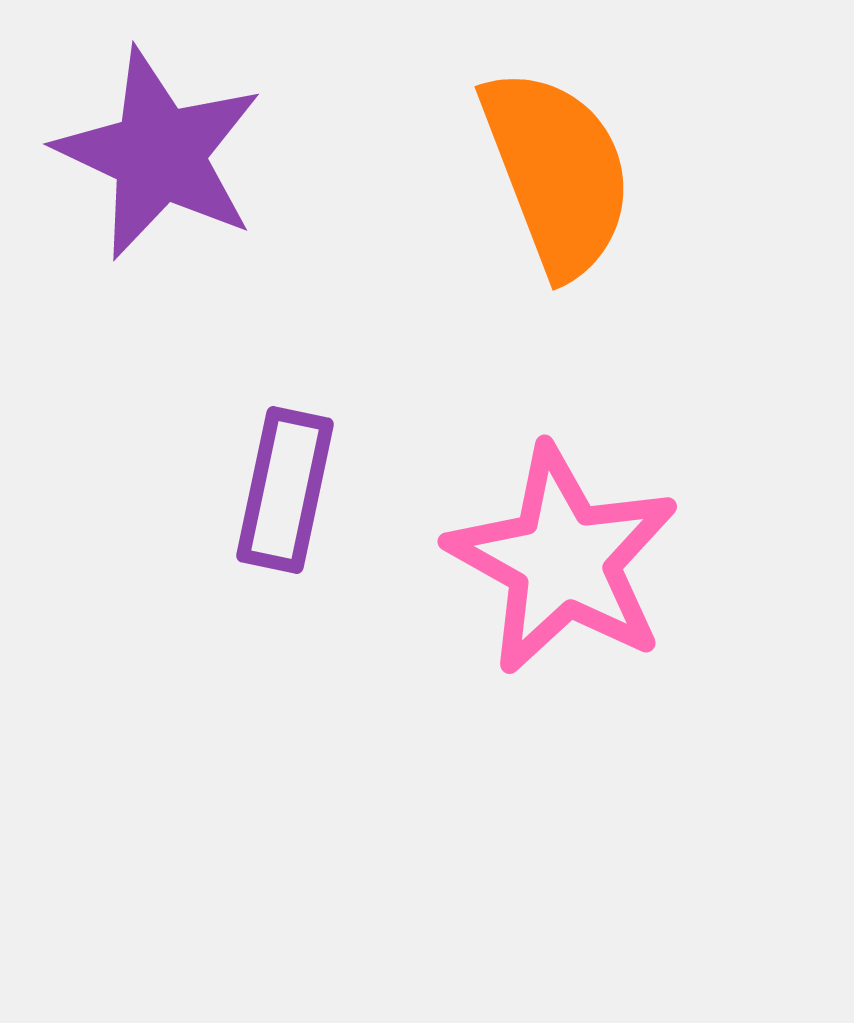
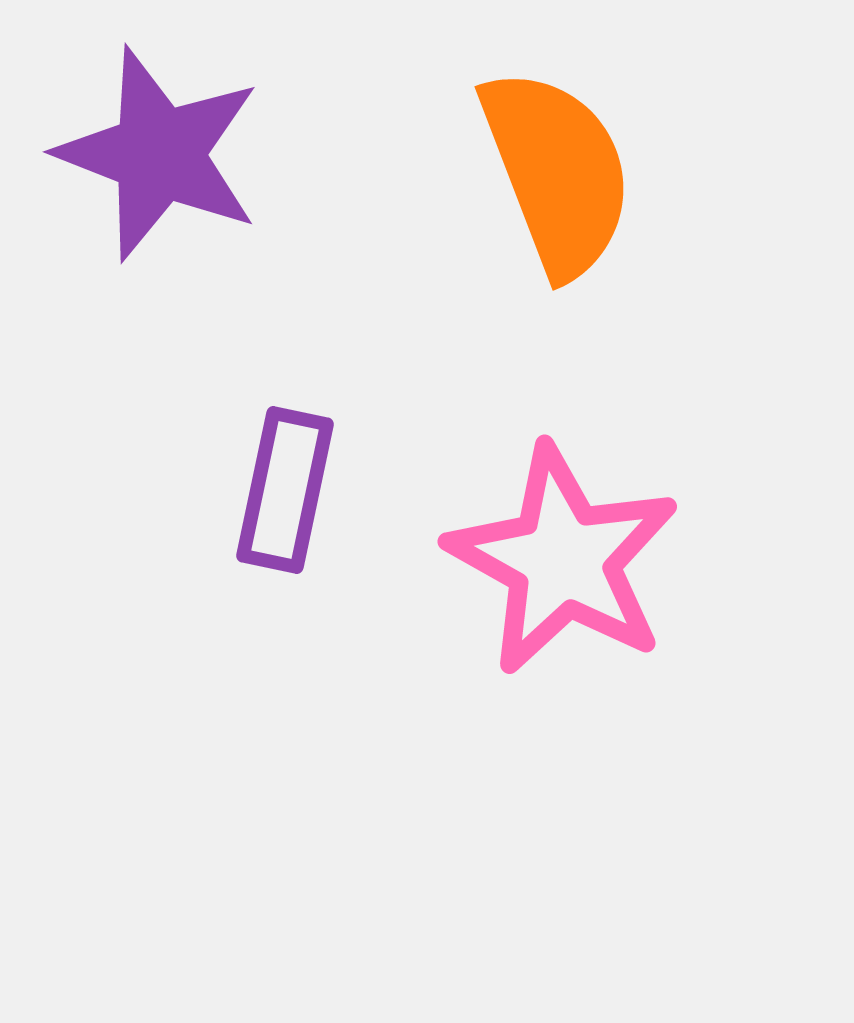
purple star: rotated 4 degrees counterclockwise
